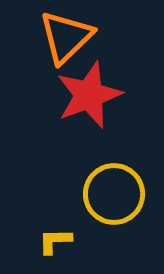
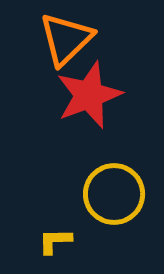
orange triangle: moved 2 px down
